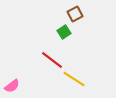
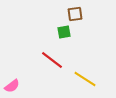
brown square: rotated 21 degrees clockwise
green square: rotated 24 degrees clockwise
yellow line: moved 11 px right
